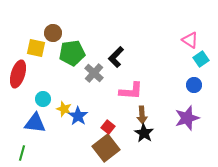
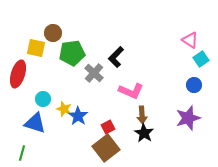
pink L-shape: rotated 20 degrees clockwise
purple star: moved 1 px right
blue triangle: rotated 10 degrees clockwise
red square: rotated 24 degrees clockwise
